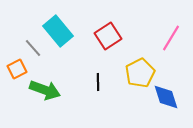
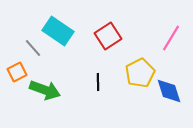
cyan rectangle: rotated 16 degrees counterclockwise
orange square: moved 3 px down
blue diamond: moved 3 px right, 6 px up
